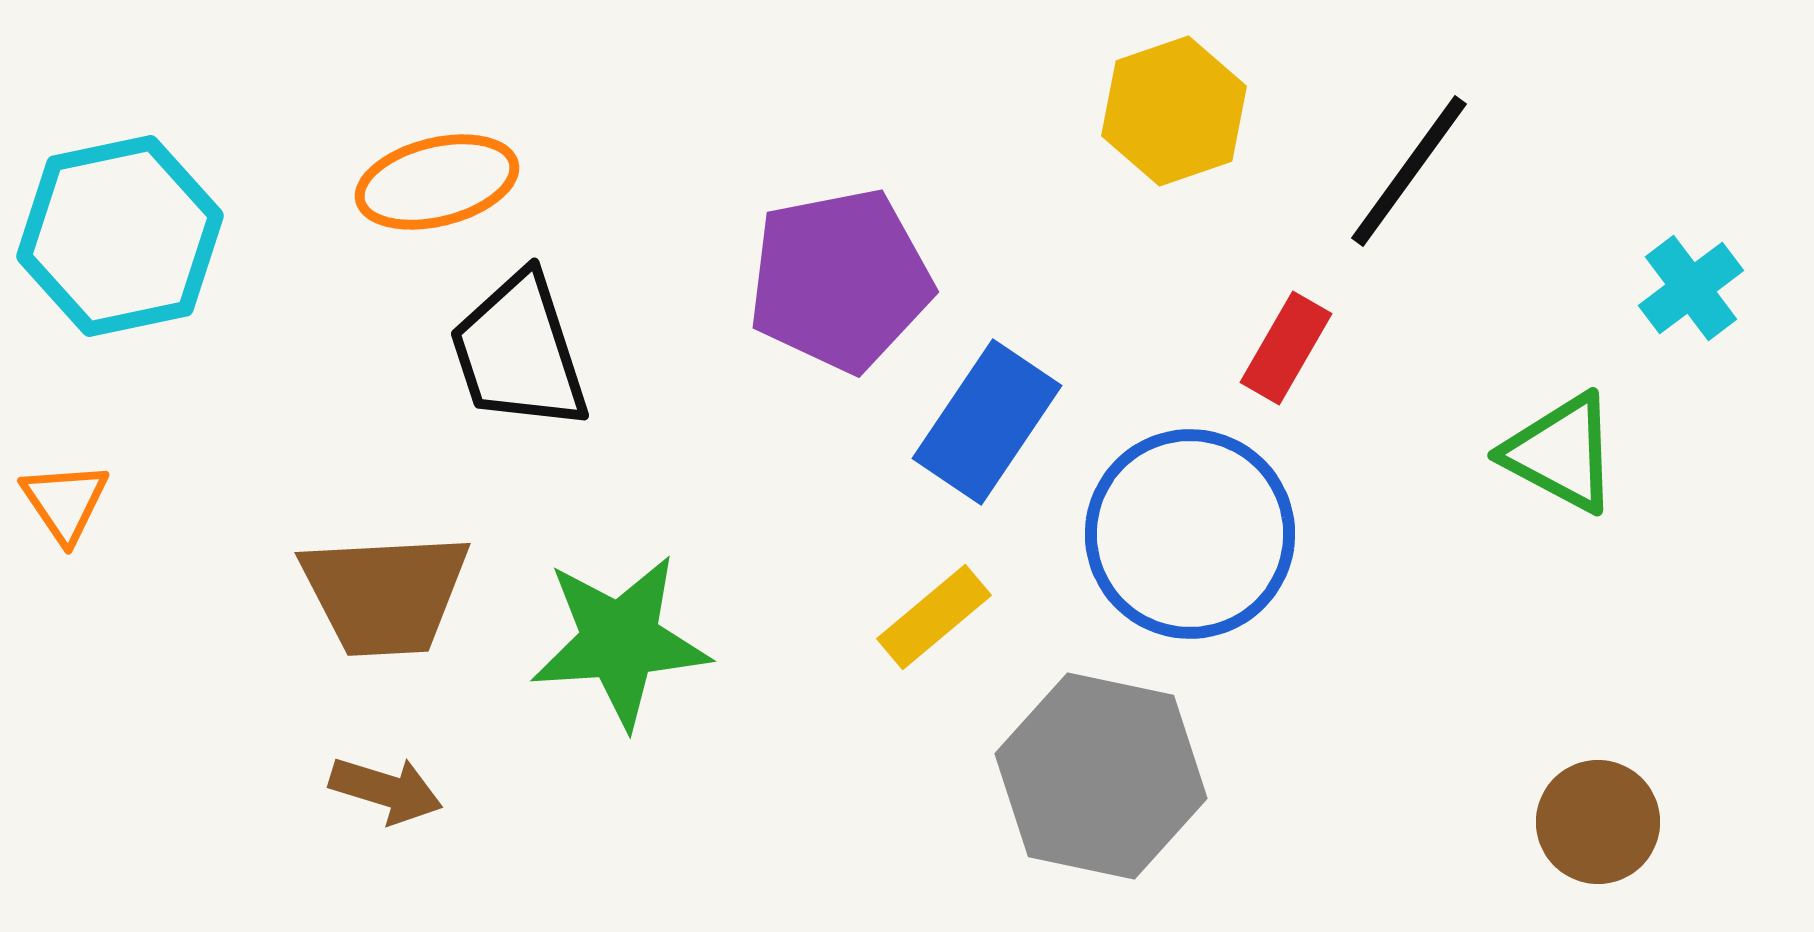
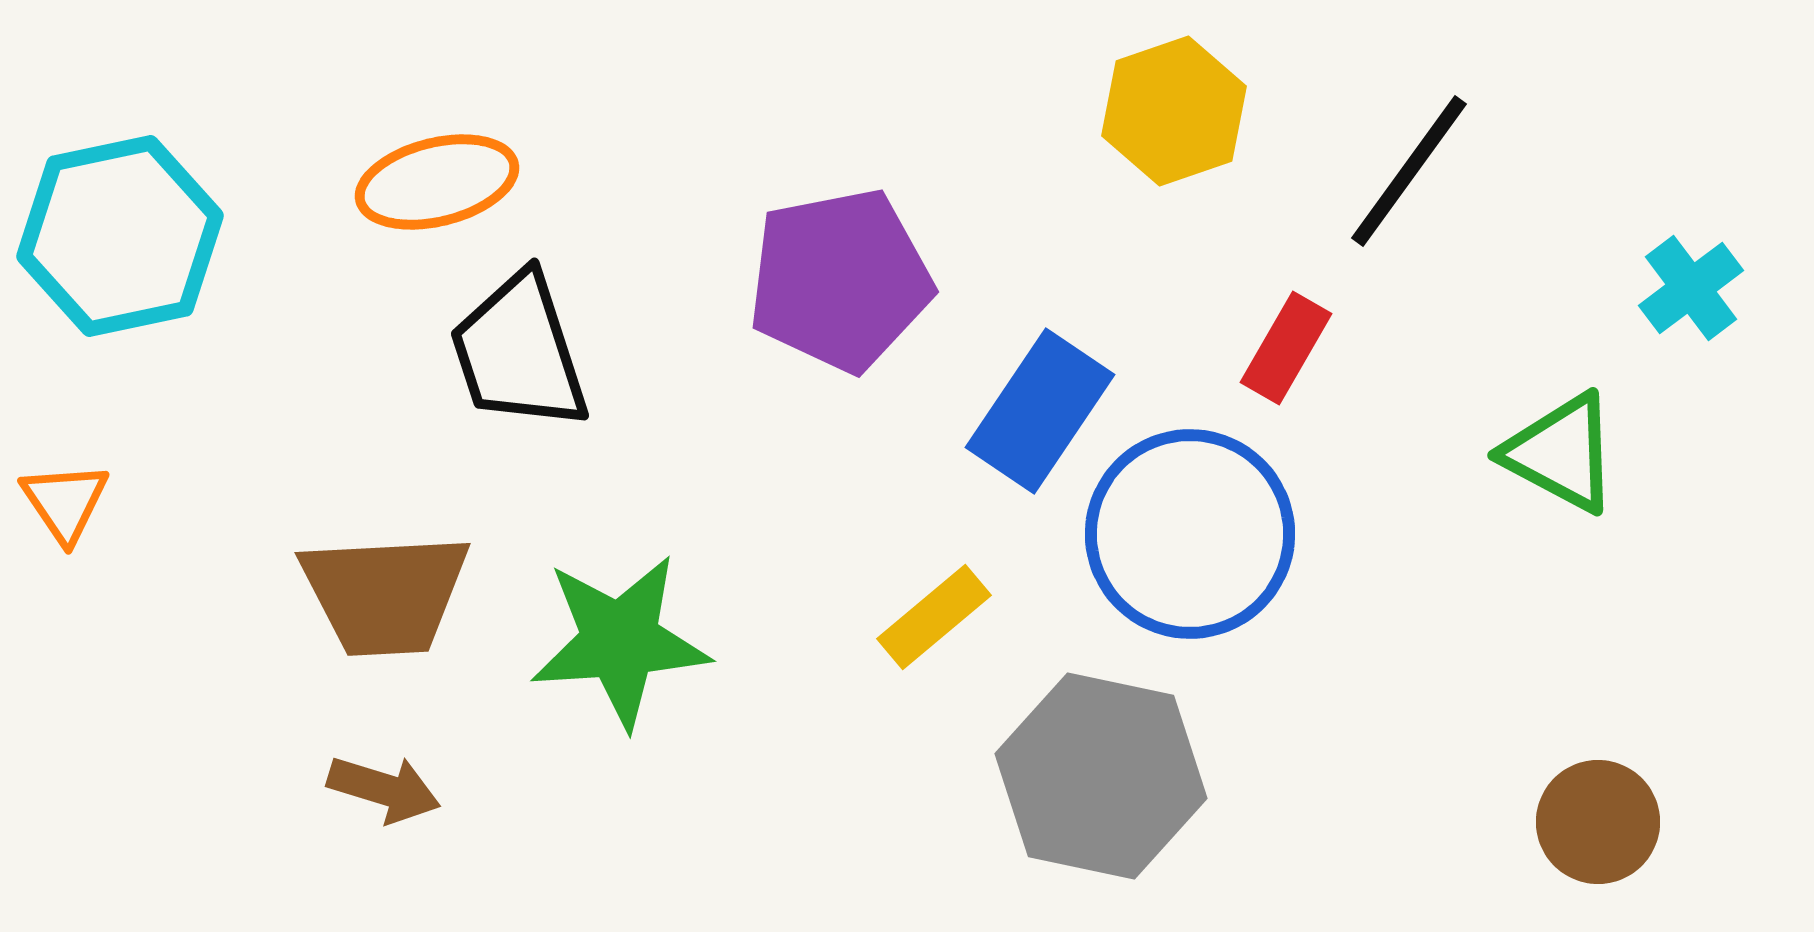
blue rectangle: moved 53 px right, 11 px up
brown arrow: moved 2 px left, 1 px up
